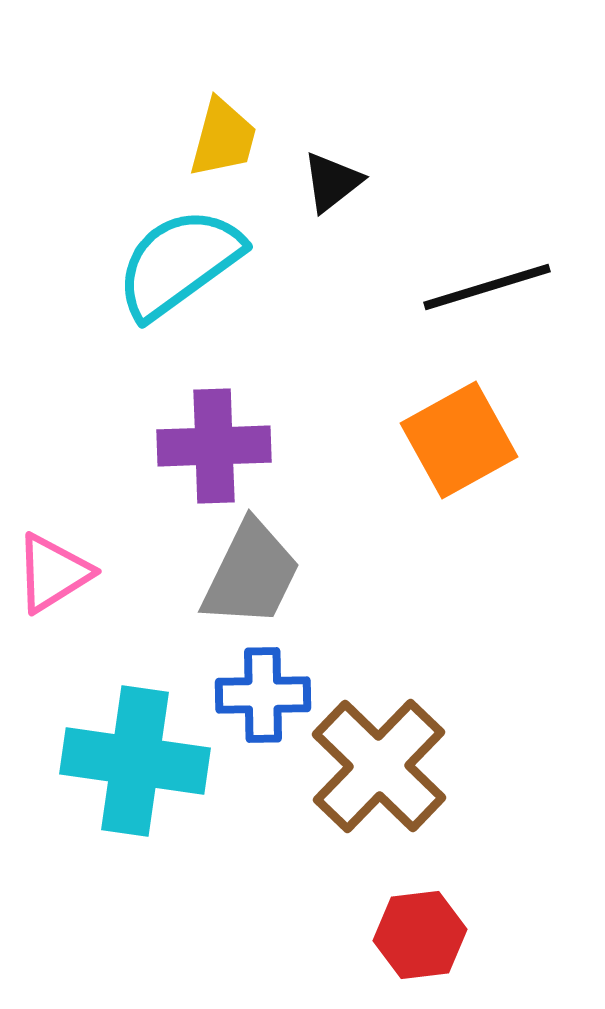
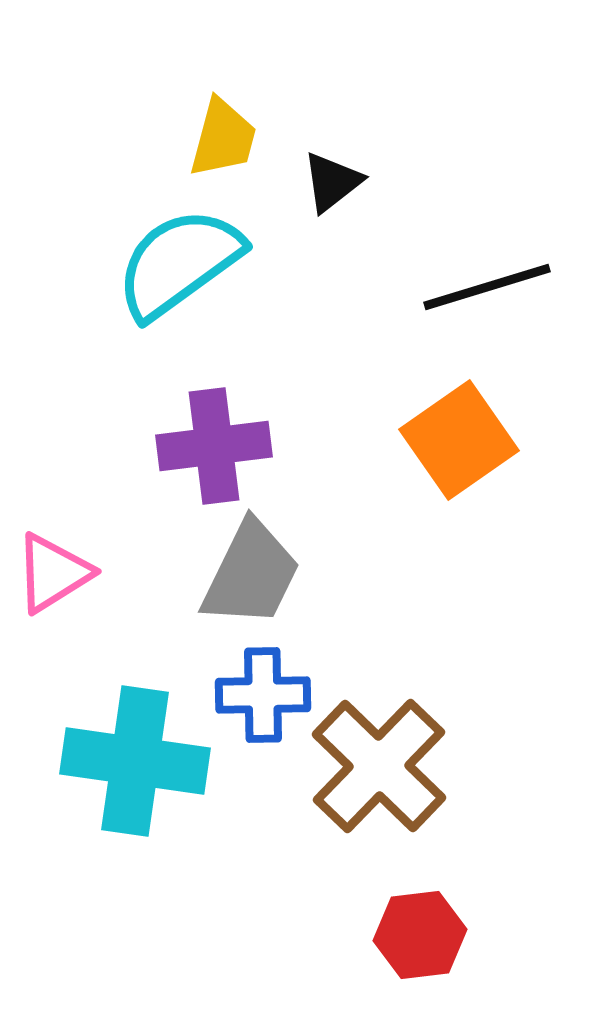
orange square: rotated 6 degrees counterclockwise
purple cross: rotated 5 degrees counterclockwise
